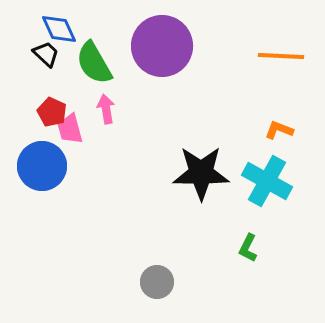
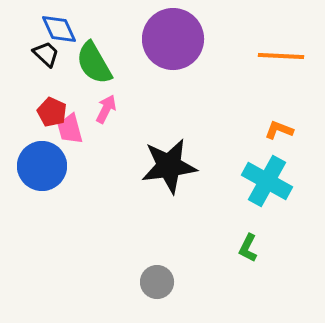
purple circle: moved 11 px right, 7 px up
pink arrow: rotated 36 degrees clockwise
black star: moved 32 px left, 7 px up; rotated 8 degrees counterclockwise
